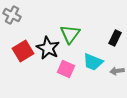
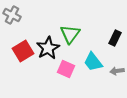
black star: rotated 15 degrees clockwise
cyan trapezoid: rotated 30 degrees clockwise
